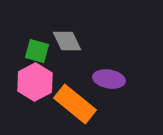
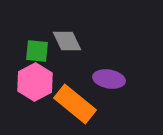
green square: rotated 10 degrees counterclockwise
